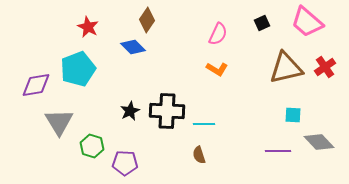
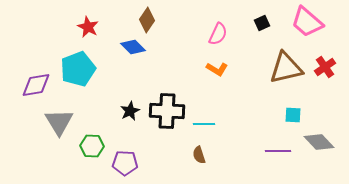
green hexagon: rotated 15 degrees counterclockwise
